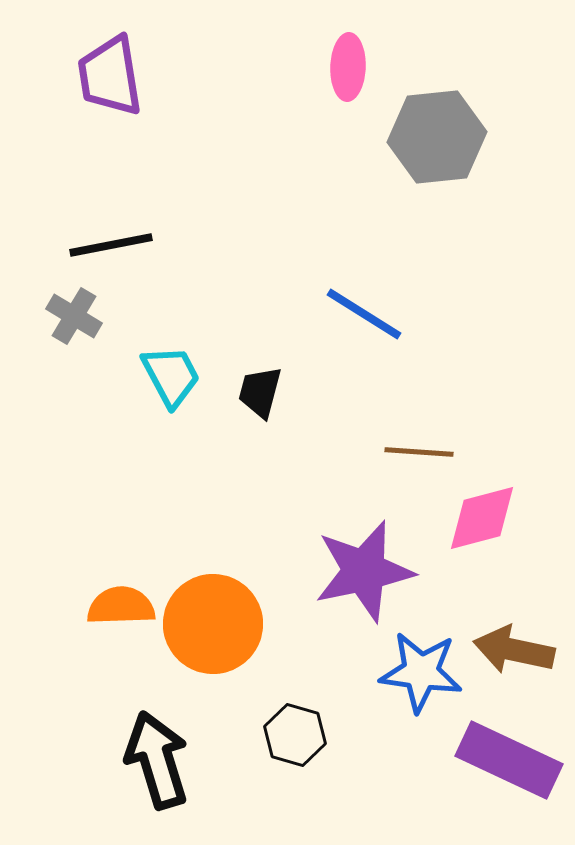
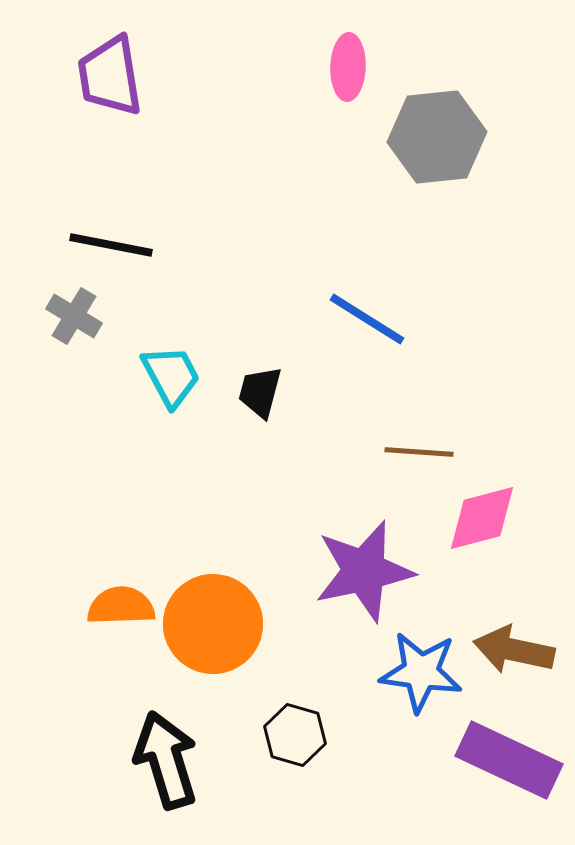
black line: rotated 22 degrees clockwise
blue line: moved 3 px right, 5 px down
black arrow: moved 9 px right
